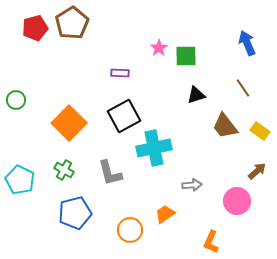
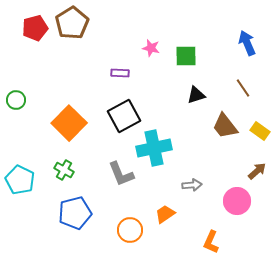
pink star: moved 8 px left; rotated 24 degrees counterclockwise
gray L-shape: moved 11 px right, 1 px down; rotated 8 degrees counterclockwise
